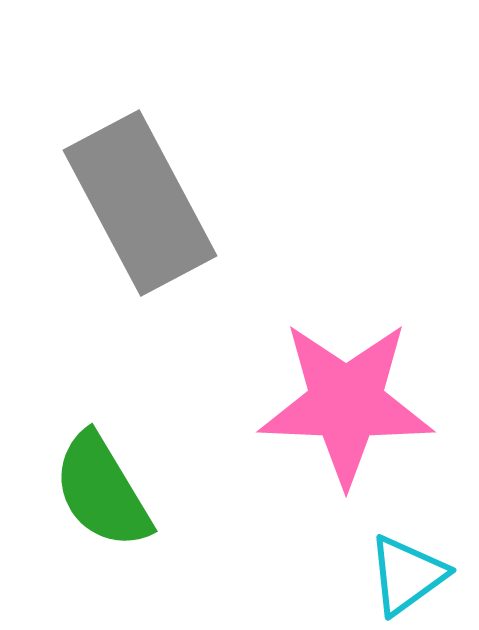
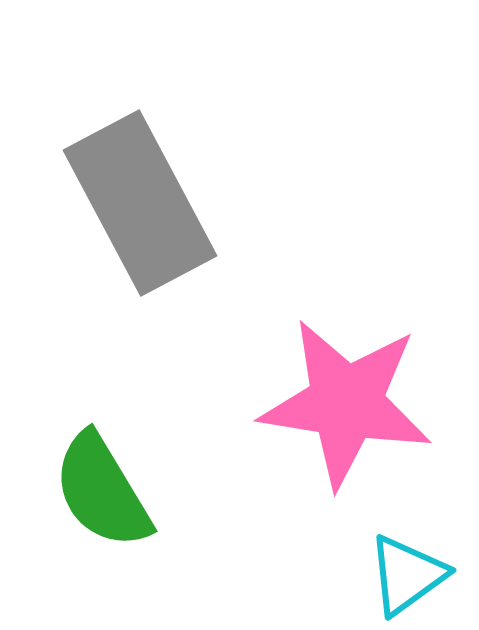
pink star: rotated 7 degrees clockwise
